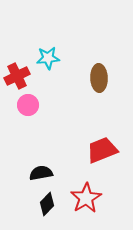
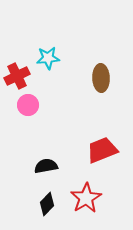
brown ellipse: moved 2 px right
black semicircle: moved 5 px right, 7 px up
